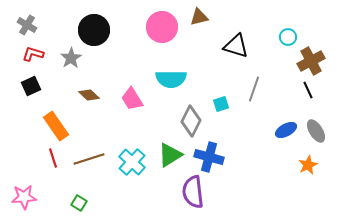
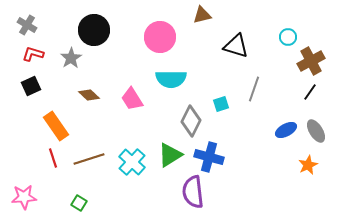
brown triangle: moved 3 px right, 2 px up
pink circle: moved 2 px left, 10 px down
black line: moved 2 px right, 2 px down; rotated 60 degrees clockwise
